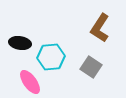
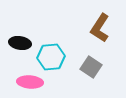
pink ellipse: rotated 50 degrees counterclockwise
